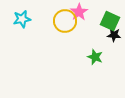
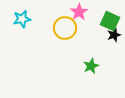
yellow circle: moved 7 px down
black star: rotated 24 degrees counterclockwise
green star: moved 4 px left, 9 px down; rotated 28 degrees clockwise
